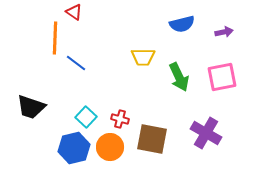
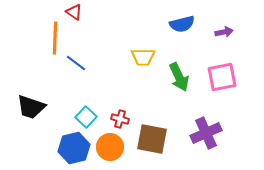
purple cross: rotated 36 degrees clockwise
